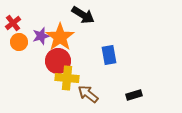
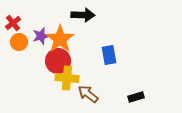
black arrow: rotated 30 degrees counterclockwise
orange star: moved 2 px down
black rectangle: moved 2 px right, 2 px down
